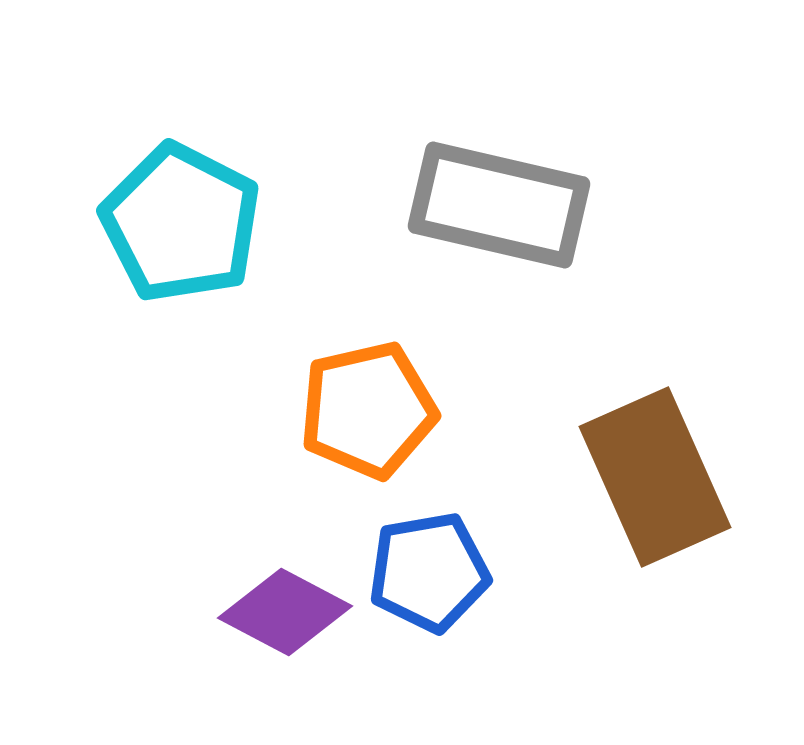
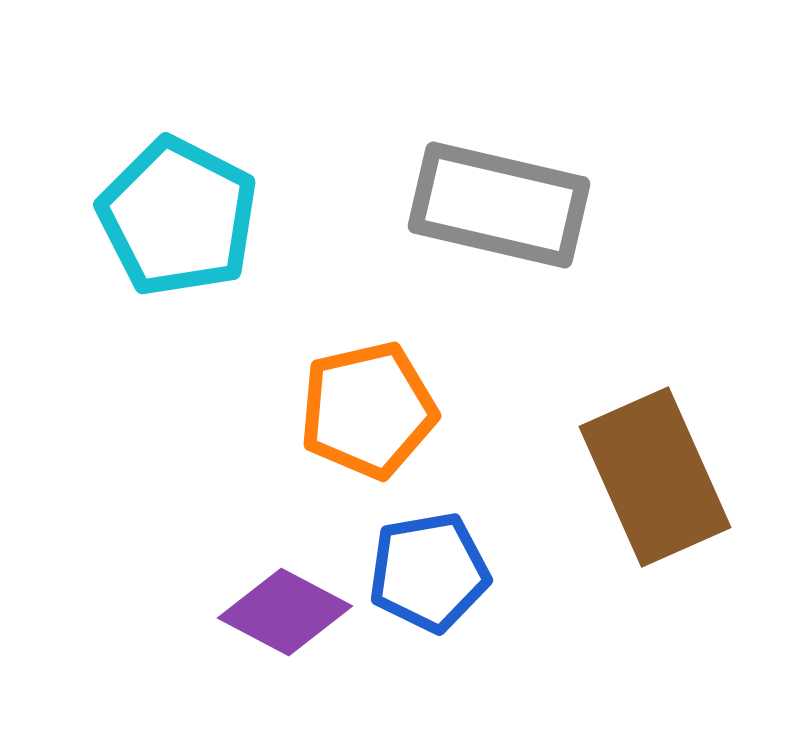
cyan pentagon: moved 3 px left, 6 px up
